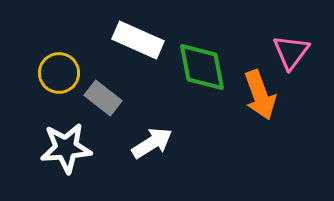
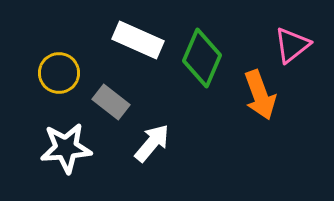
pink triangle: moved 1 px right, 7 px up; rotated 15 degrees clockwise
green diamond: moved 9 px up; rotated 34 degrees clockwise
gray rectangle: moved 8 px right, 4 px down
white arrow: rotated 18 degrees counterclockwise
